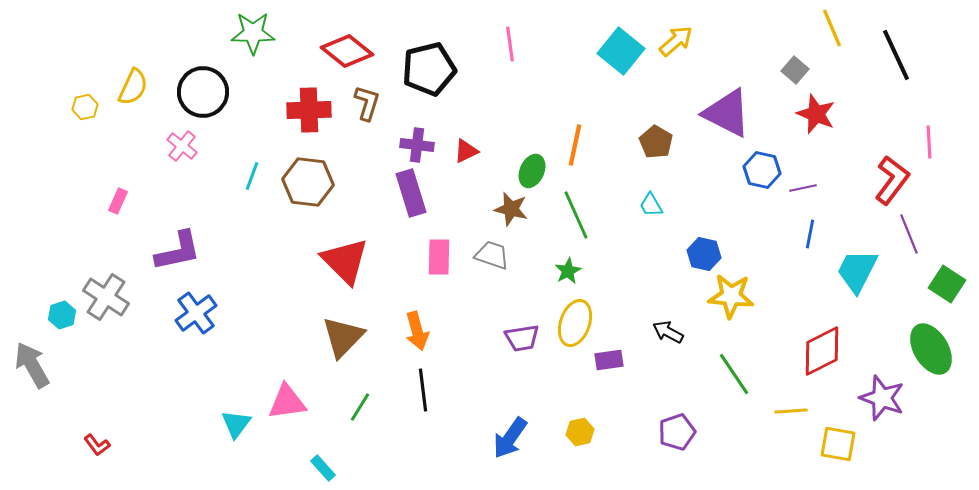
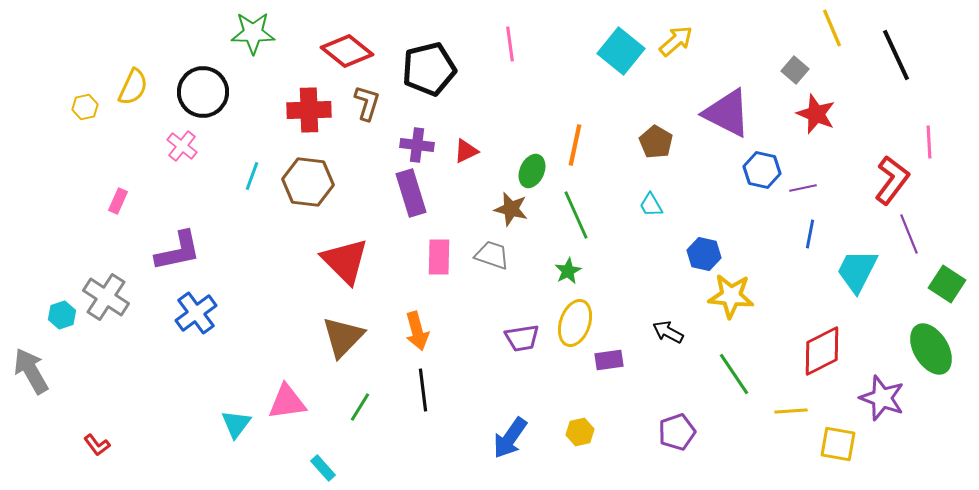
gray arrow at (32, 365): moved 1 px left, 6 px down
